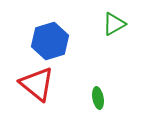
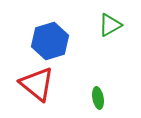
green triangle: moved 4 px left, 1 px down
